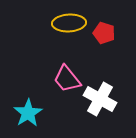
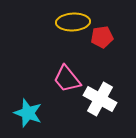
yellow ellipse: moved 4 px right, 1 px up
red pentagon: moved 2 px left, 4 px down; rotated 25 degrees counterclockwise
cyan star: rotated 20 degrees counterclockwise
